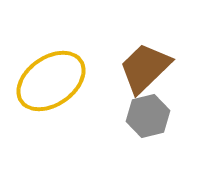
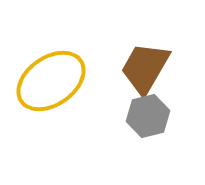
brown trapezoid: rotated 16 degrees counterclockwise
